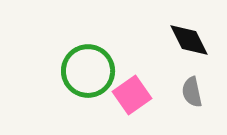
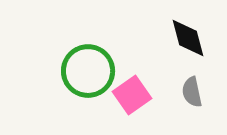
black diamond: moved 1 px left, 2 px up; rotated 12 degrees clockwise
